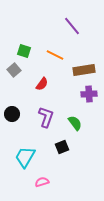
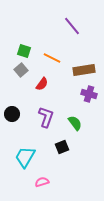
orange line: moved 3 px left, 3 px down
gray square: moved 7 px right
purple cross: rotated 21 degrees clockwise
